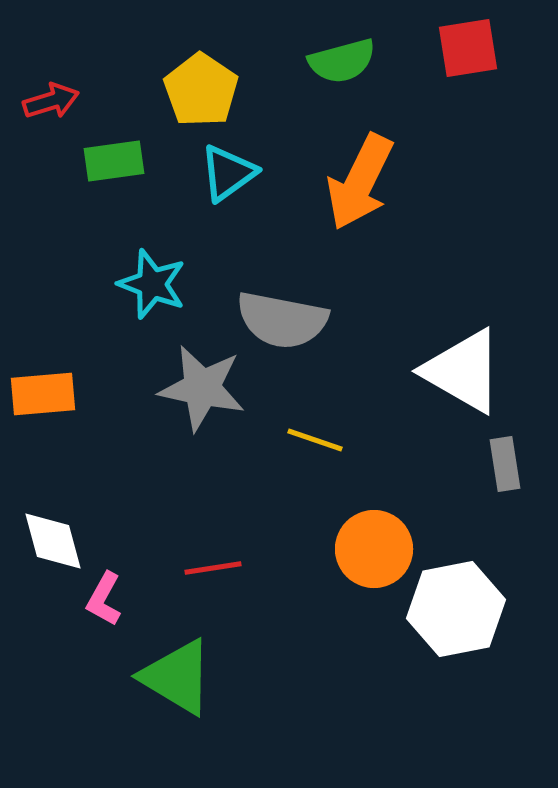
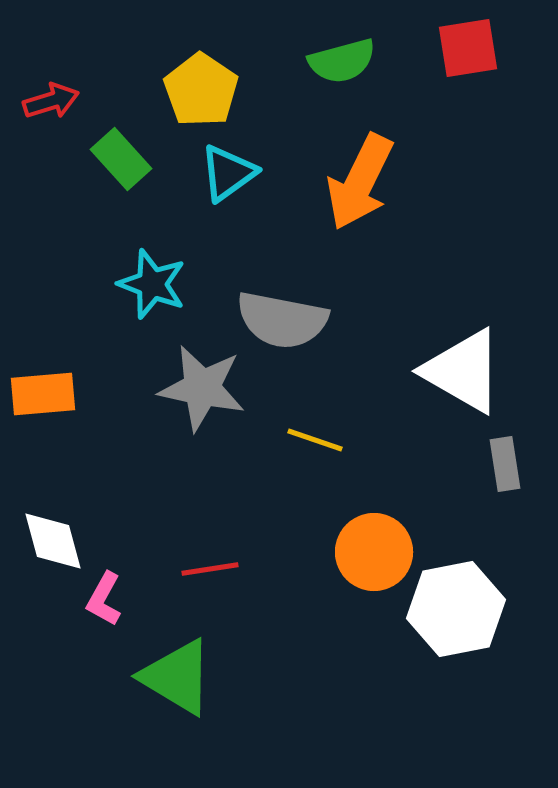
green rectangle: moved 7 px right, 2 px up; rotated 56 degrees clockwise
orange circle: moved 3 px down
red line: moved 3 px left, 1 px down
